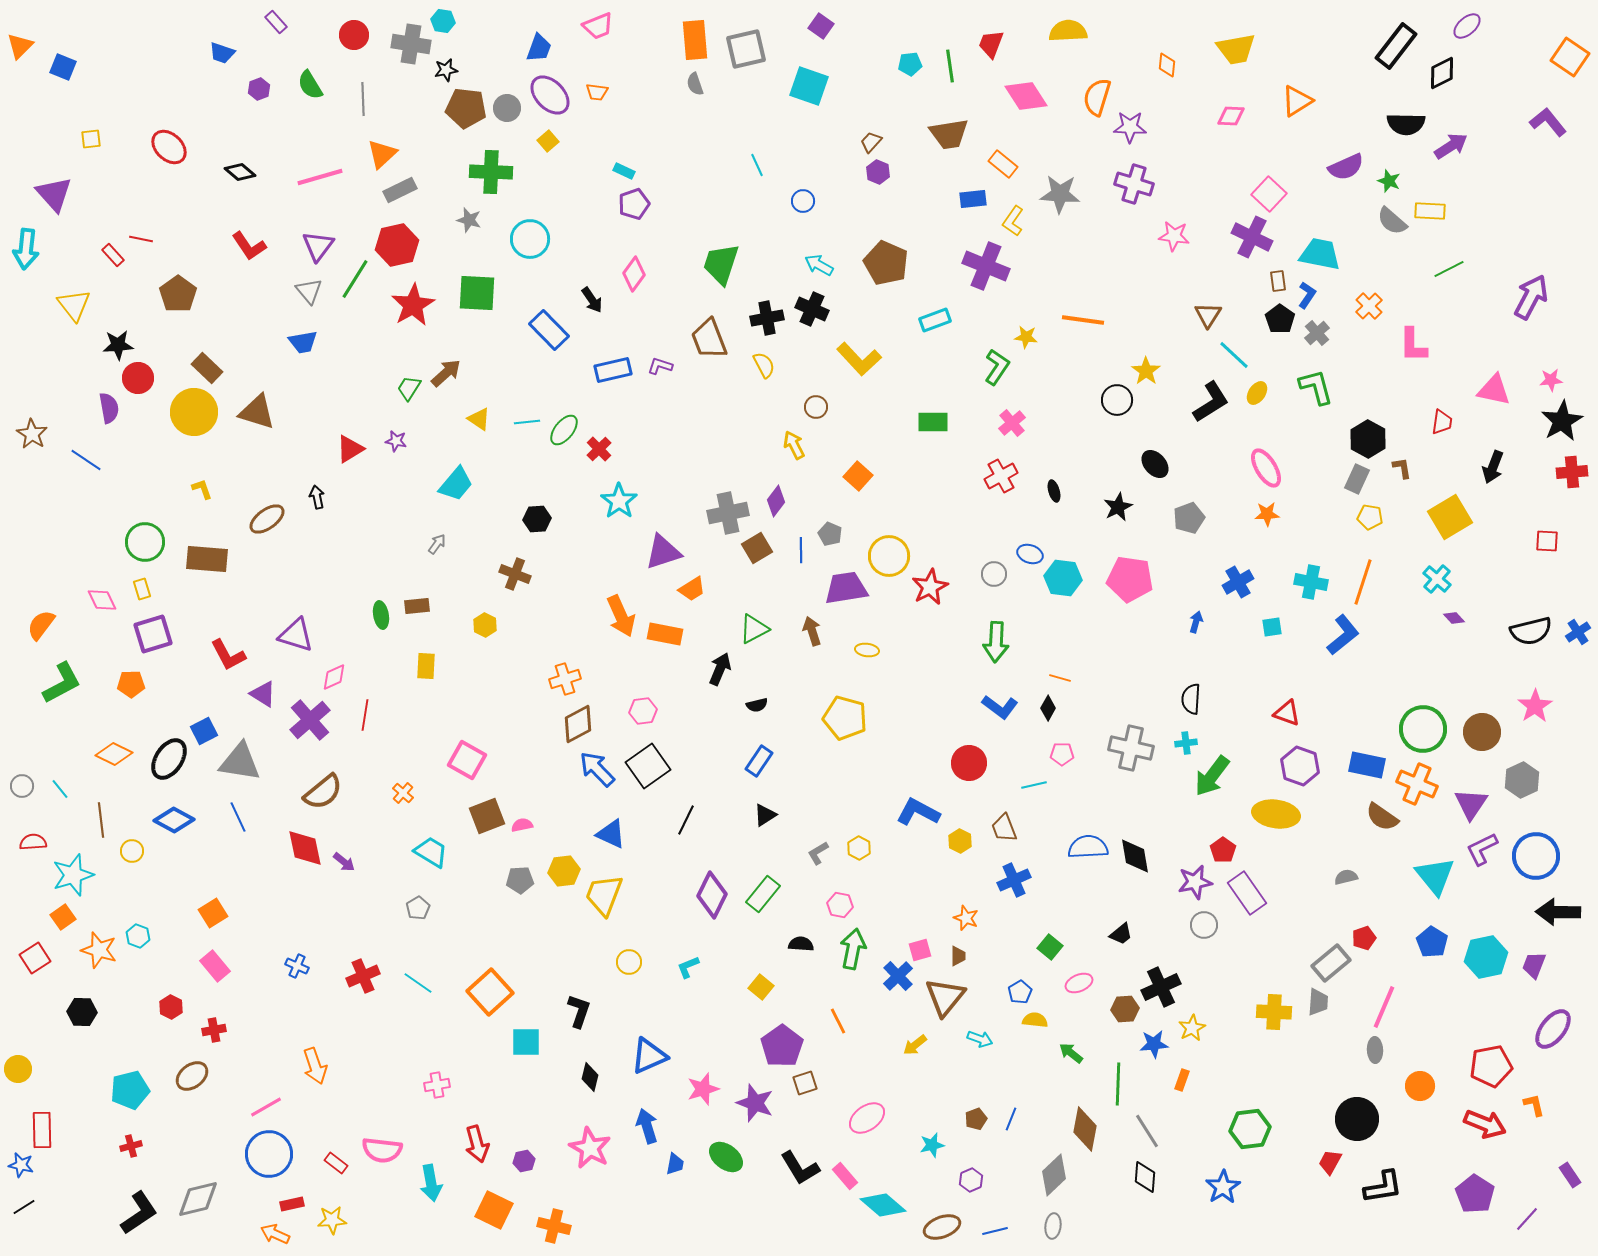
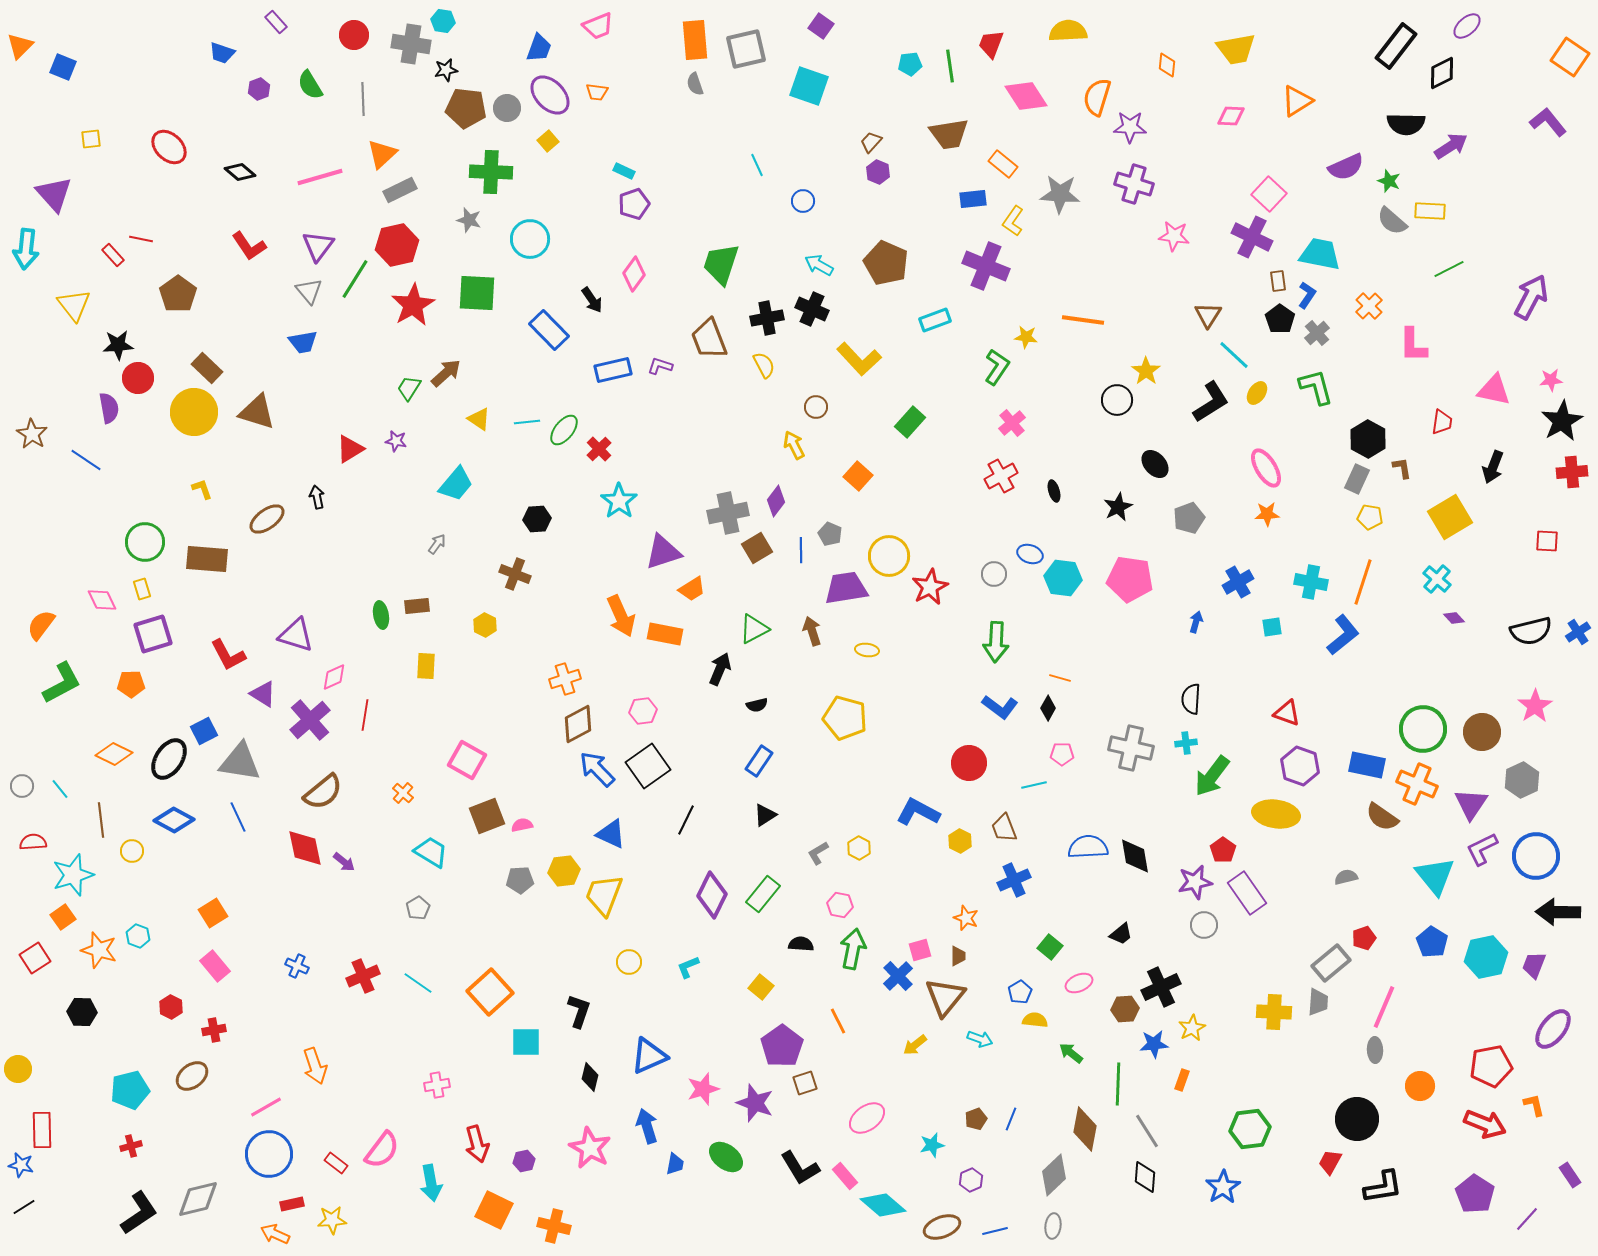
green rectangle at (933, 422): moved 23 px left; rotated 48 degrees counterclockwise
pink semicircle at (382, 1150): rotated 60 degrees counterclockwise
